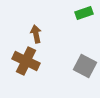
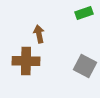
brown arrow: moved 3 px right
brown cross: rotated 24 degrees counterclockwise
